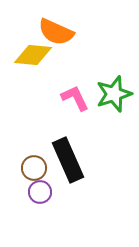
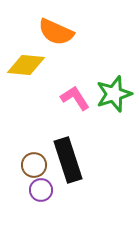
yellow diamond: moved 7 px left, 10 px down
pink L-shape: rotated 8 degrees counterclockwise
black rectangle: rotated 6 degrees clockwise
brown circle: moved 3 px up
purple circle: moved 1 px right, 2 px up
